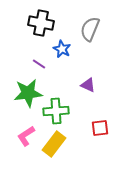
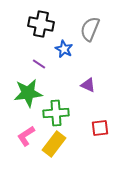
black cross: moved 1 px down
blue star: moved 2 px right
green cross: moved 2 px down
